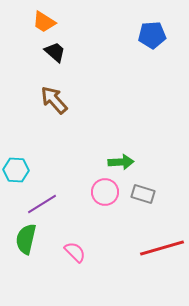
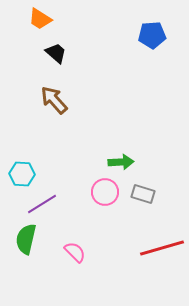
orange trapezoid: moved 4 px left, 3 px up
black trapezoid: moved 1 px right, 1 px down
cyan hexagon: moved 6 px right, 4 px down
